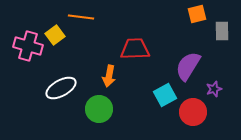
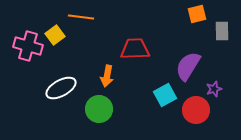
orange arrow: moved 2 px left
red circle: moved 3 px right, 2 px up
